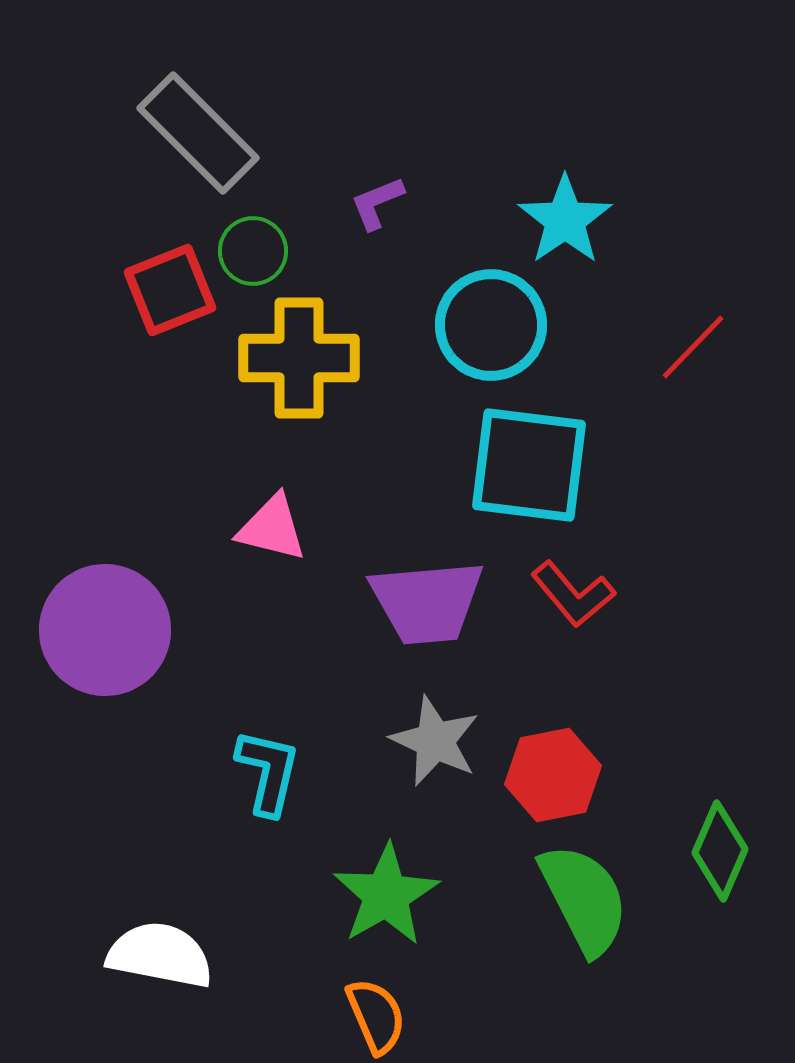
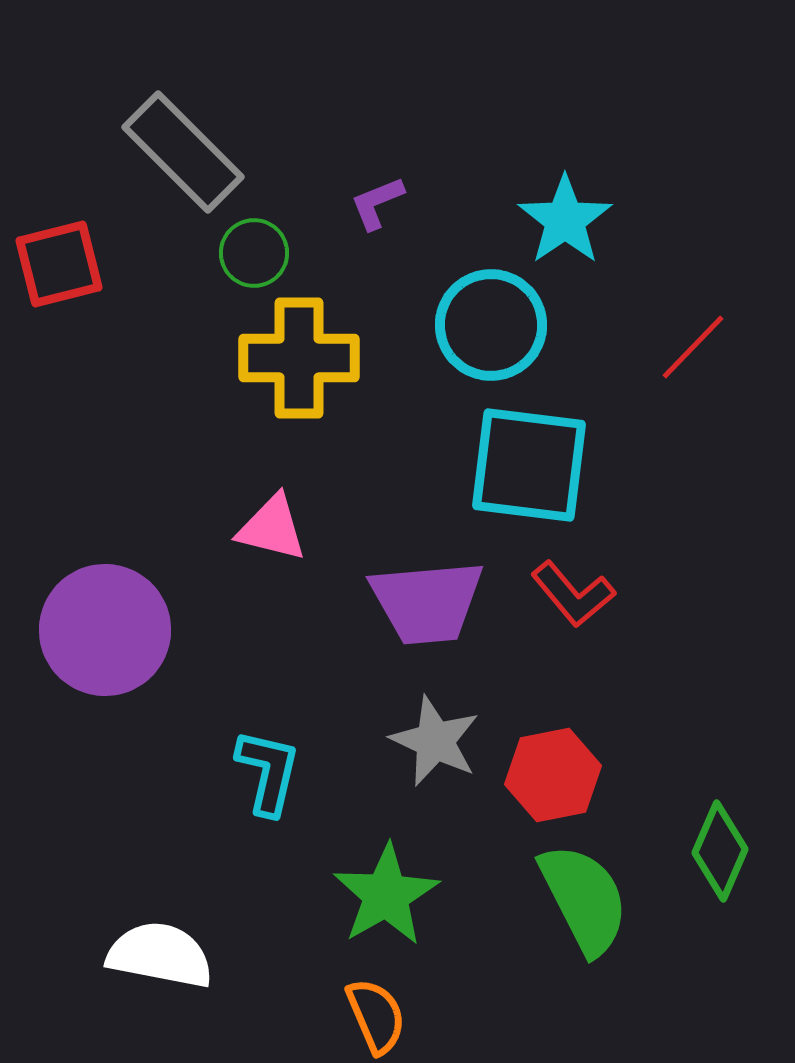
gray rectangle: moved 15 px left, 19 px down
green circle: moved 1 px right, 2 px down
red square: moved 111 px left, 26 px up; rotated 8 degrees clockwise
